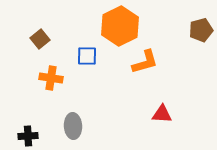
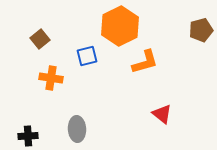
blue square: rotated 15 degrees counterclockwise
red triangle: rotated 35 degrees clockwise
gray ellipse: moved 4 px right, 3 px down
